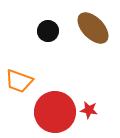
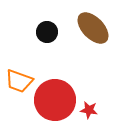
black circle: moved 1 px left, 1 px down
red circle: moved 12 px up
